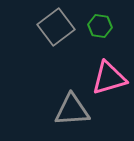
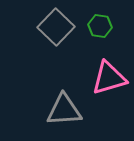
gray square: rotated 9 degrees counterclockwise
gray triangle: moved 8 px left
